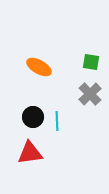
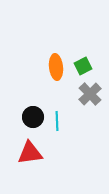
green square: moved 8 px left, 4 px down; rotated 36 degrees counterclockwise
orange ellipse: moved 17 px right; rotated 55 degrees clockwise
